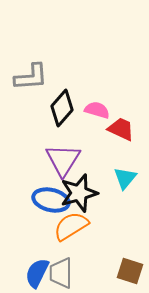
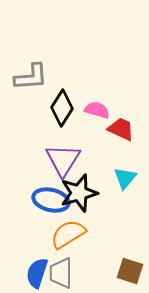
black diamond: rotated 9 degrees counterclockwise
orange semicircle: moved 3 px left, 8 px down
blue semicircle: rotated 8 degrees counterclockwise
